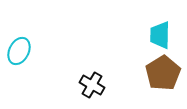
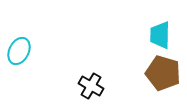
brown pentagon: rotated 24 degrees counterclockwise
black cross: moved 1 px left, 1 px down
